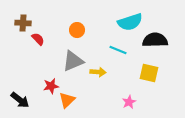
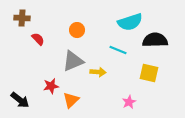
brown cross: moved 1 px left, 5 px up
orange triangle: moved 4 px right
